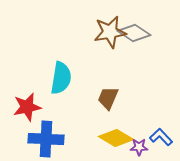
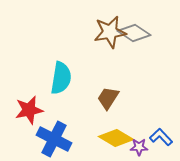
brown trapezoid: rotated 10 degrees clockwise
red star: moved 2 px right, 3 px down
blue cross: moved 8 px right; rotated 24 degrees clockwise
